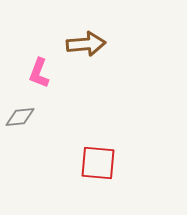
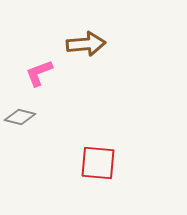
pink L-shape: rotated 48 degrees clockwise
gray diamond: rotated 20 degrees clockwise
